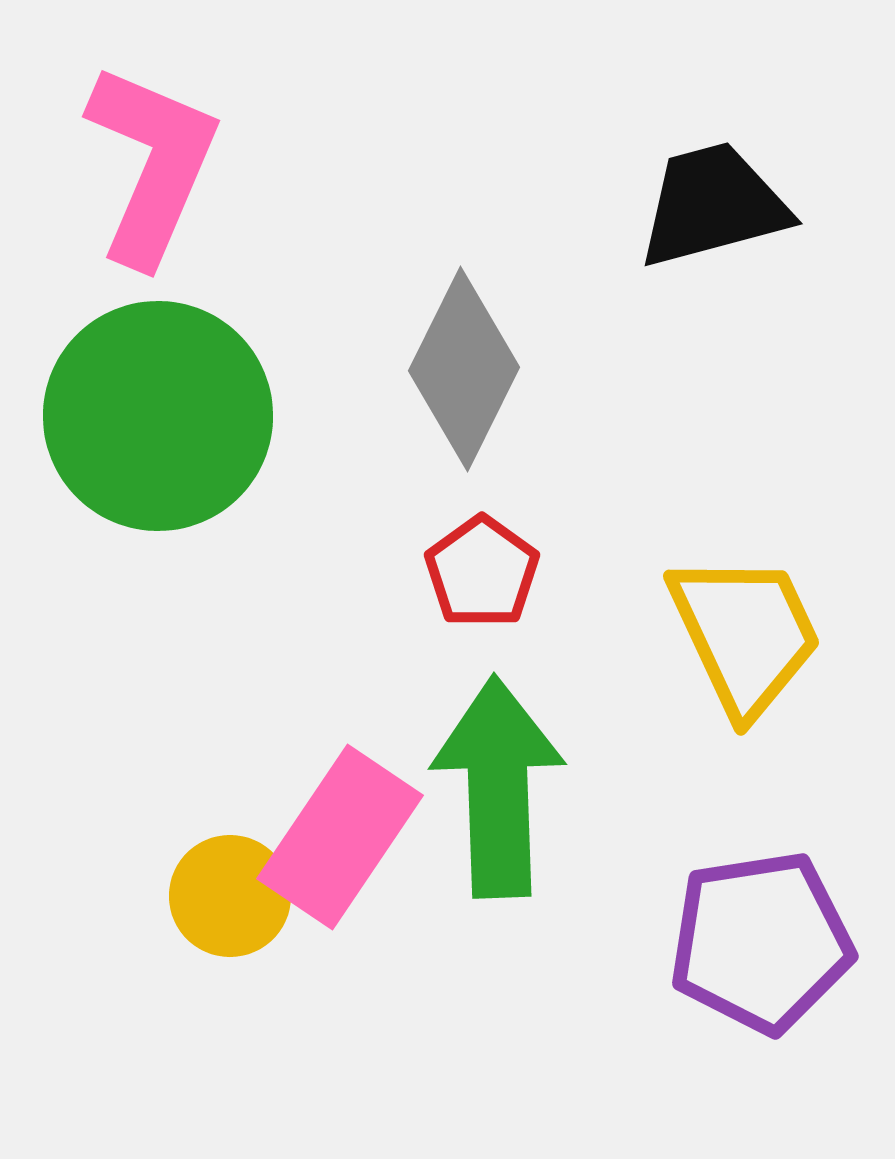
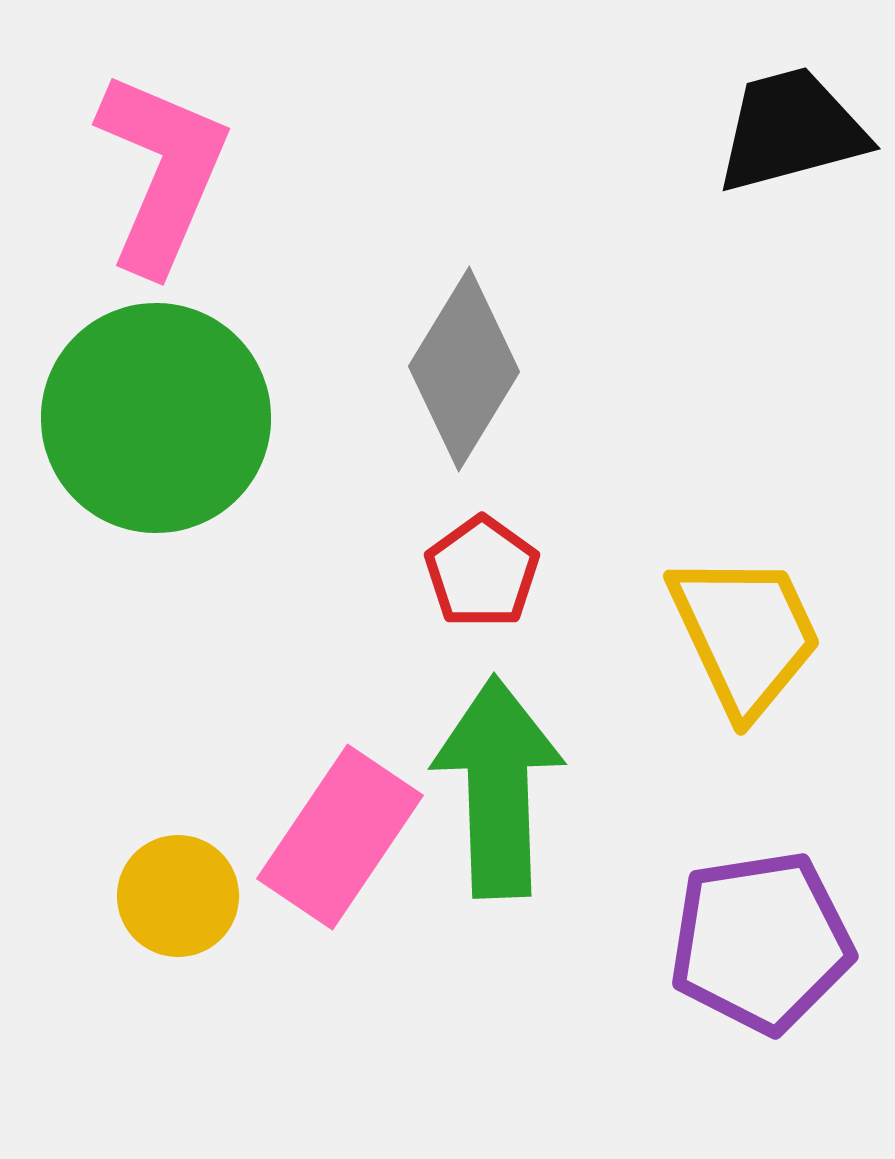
pink L-shape: moved 10 px right, 8 px down
black trapezoid: moved 78 px right, 75 px up
gray diamond: rotated 5 degrees clockwise
green circle: moved 2 px left, 2 px down
yellow circle: moved 52 px left
